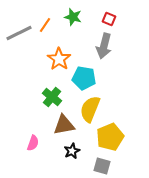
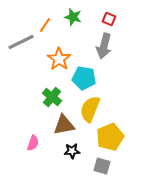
gray line: moved 2 px right, 9 px down
black star: rotated 21 degrees clockwise
